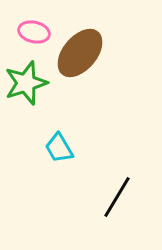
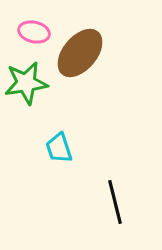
green star: rotated 9 degrees clockwise
cyan trapezoid: rotated 12 degrees clockwise
black line: moved 2 px left, 5 px down; rotated 45 degrees counterclockwise
